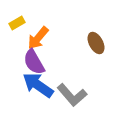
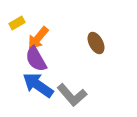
purple semicircle: moved 2 px right, 3 px up
